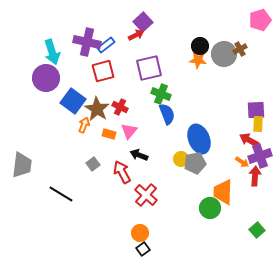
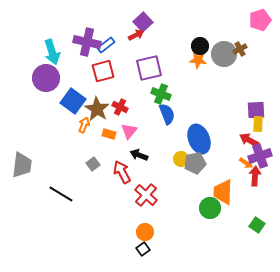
orange arrow at (242, 162): moved 4 px right, 1 px down
green square at (257, 230): moved 5 px up; rotated 14 degrees counterclockwise
orange circle at (140, 233): moved 5 px right, 1 px up
